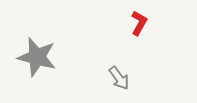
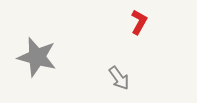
red L-shape: moved 1 px up
